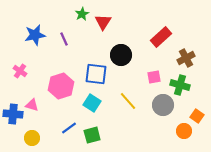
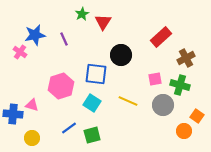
pink cross: moved 19 px up
pink square: moved 1 px right, 2 px down
yellow line: rotated 24 degrees counterclockwise
